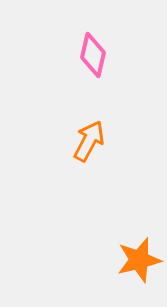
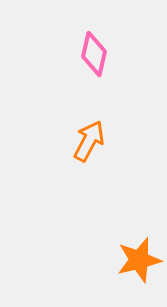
pink diamond: moved 1 px right, 1 px up
